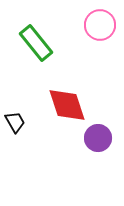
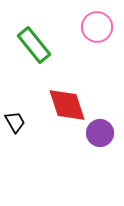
pink circle: moved 3 px left, 2 px down
green rectangle: moved 2 px left, 2 px down
purple circle: moved 2 px right, 5 px up
